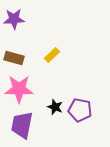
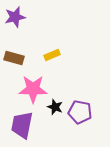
purple star: moved 1 px right, 2 px up; rotated 10 degrees counterclockwise
yellow rectangle: rotated 21 degrees clockwise
pink star: moved 14 px right
purple pentagon: moved 2 px down
